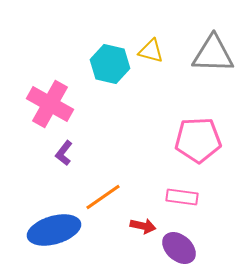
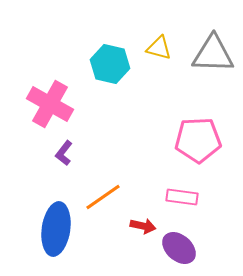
yellow triangle: moved 8 px right, 3 px up
blue ellipse: moved 2 px right, 1 px up; rotated 66 degrees counterclockwise
